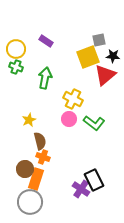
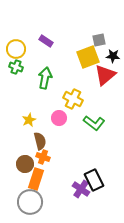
pink circle: moved 10 px left, 1 px up
brown circle: moved 5 px up
